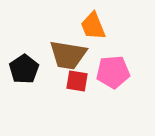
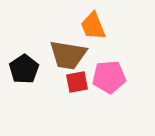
pink pentagon: moved 4 px left, 5 px down
red square: moved 1 px down; rotated 20 degrees counterclockwise
